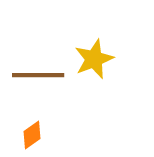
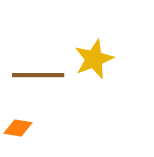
orange diamond: moved 14 px left, 7 px up; rotated 44 degrees clockwise
